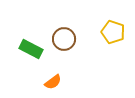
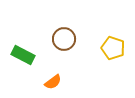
yellow pentagon: moved 16 px down
green rectangle: moved 8 px left, 6 px down
